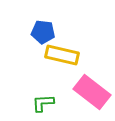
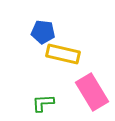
yellow rectangle: moved 1 px right, 1 px up
pink rectangle: rotated 21 degrees clockwise
